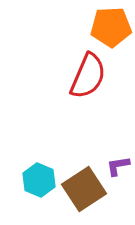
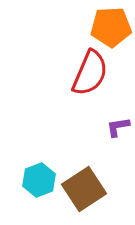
red semicircle: moved 2 px right, 3 px up
purple L-shape: moved 39 px up
cyan hexagon: rotated 16 degrees clockwise
